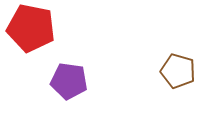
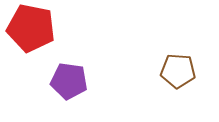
brown pentagon: rotated 12 degrees counterclockwise
